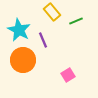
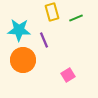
yellow rectangle: rotated 24 degrees clockwise
green line: moved 3 px up
cyan star: rotated 25 degrees counterclockwise
purple line: moved 1 px right
